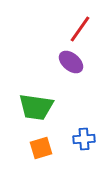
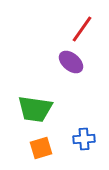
red line: moved 2 px right
green trapezoid: moved 1 px left, 2 px down
